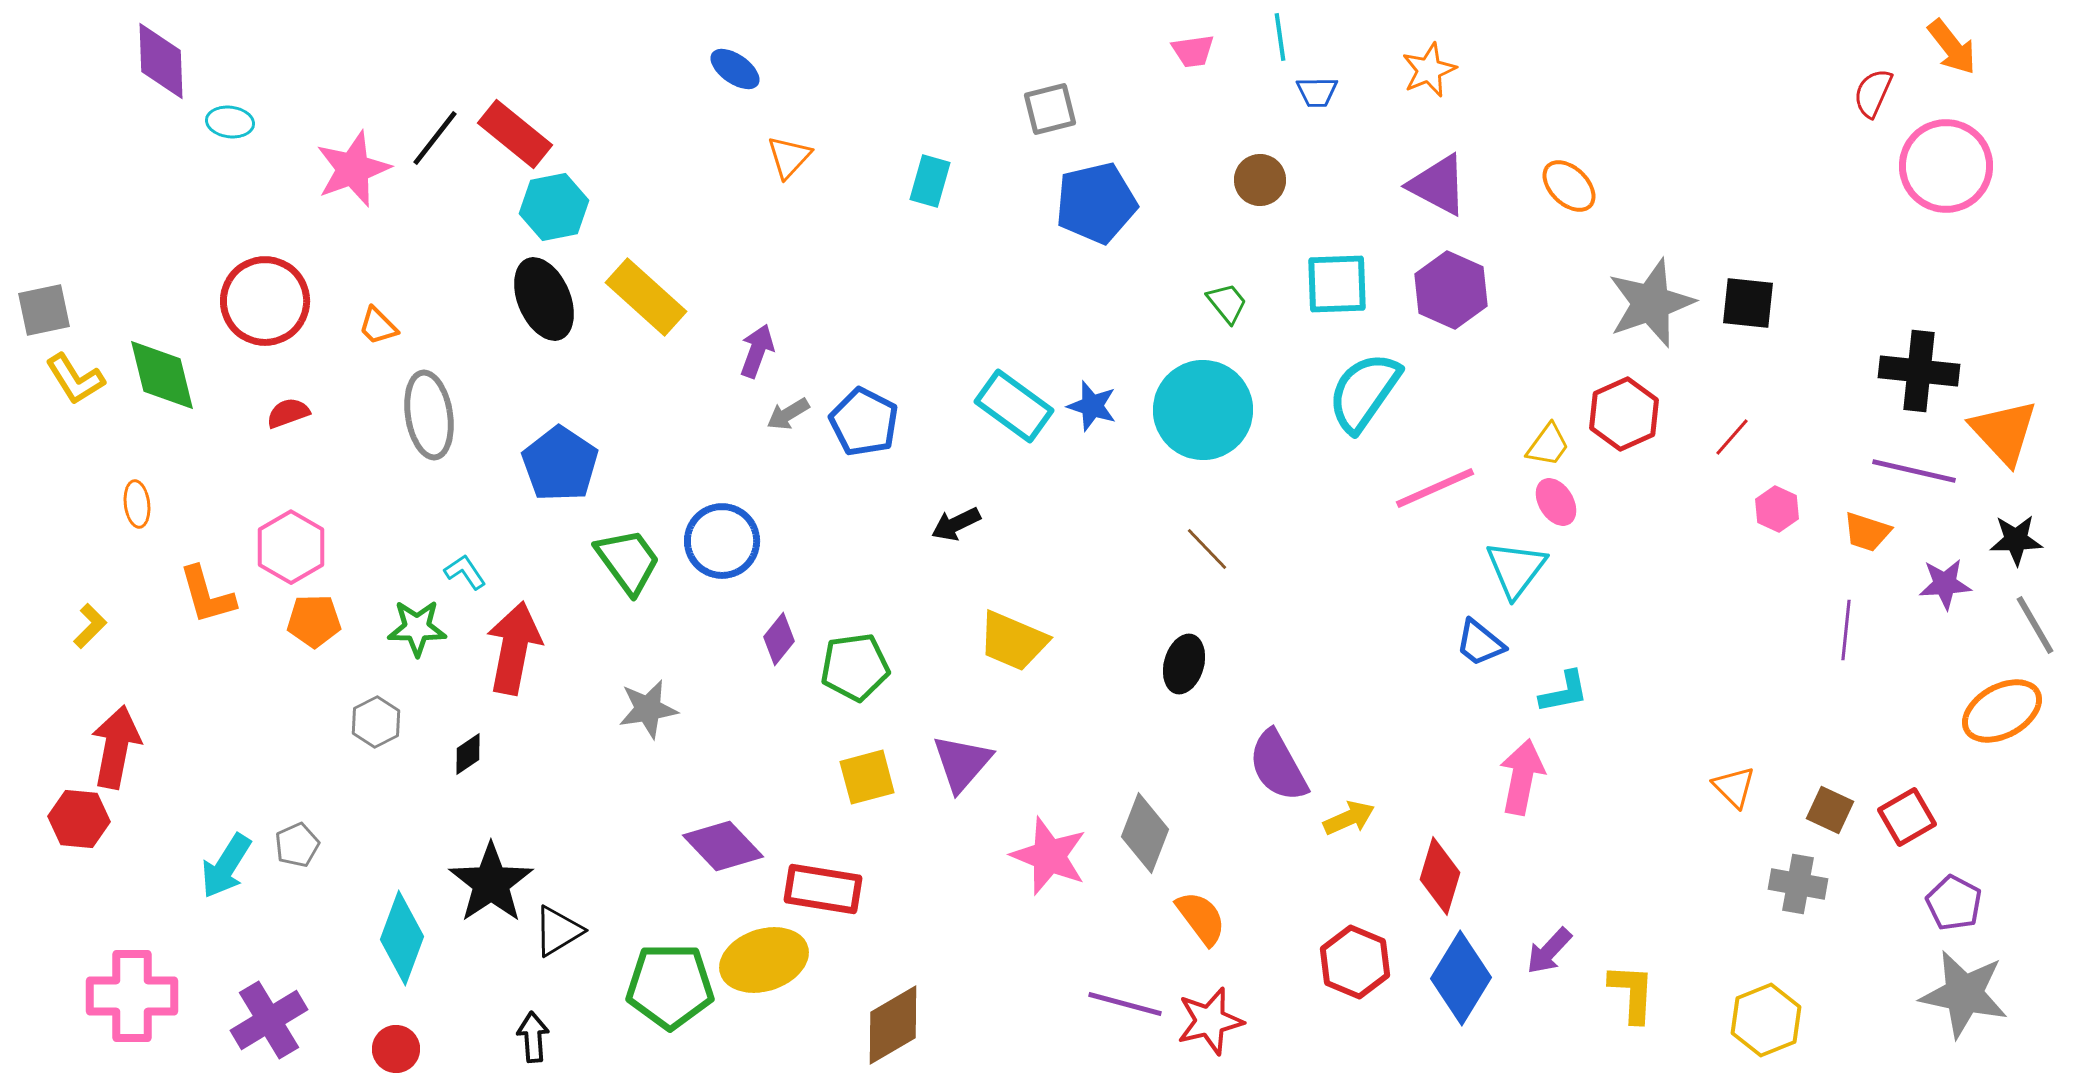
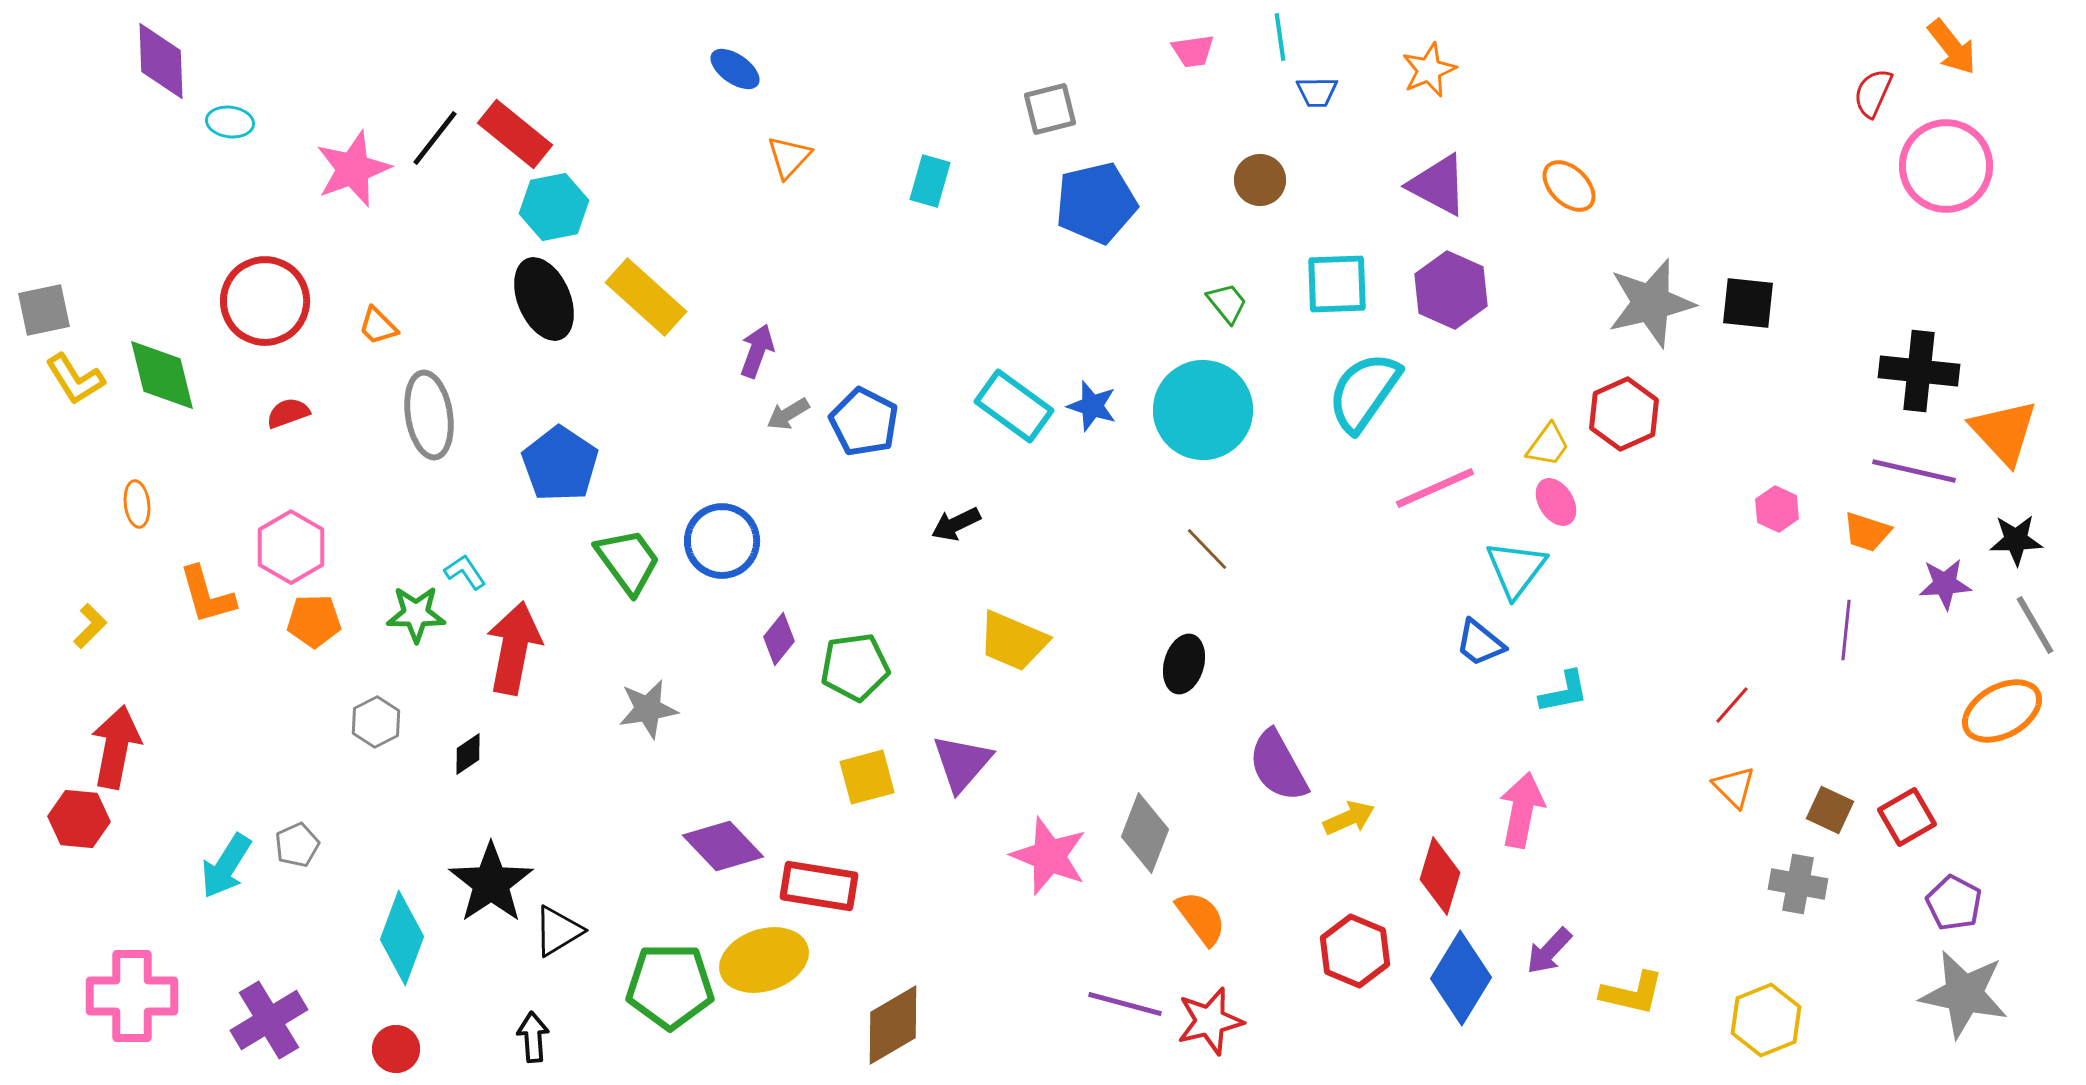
gray star at (1651, 303): rotated 6 degrees clockwise
red line at (1732, 437): moved 268 px down
green star at (417, 628): moved 1 px left, 14 px up
pink arrow at (1522, 777): moved 33 px down
red rectangle at (823, 889): moved 4 px left, 3 px up
red hexagon at (1355, 962): moved 11 px up
yellow L-shape at (1632, 993): rotated 100 degrees clockwise
